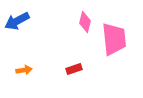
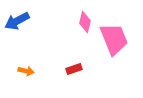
pink trapezoid: rotated 16 degrees counterclockwise
orange arrow: moved 2 px right, 1 px down; rotated 21 degrees clockwise
